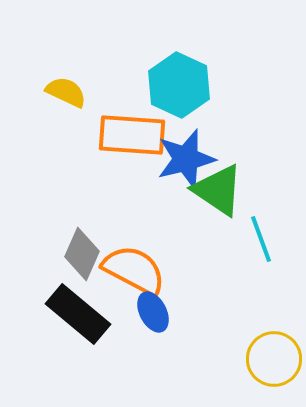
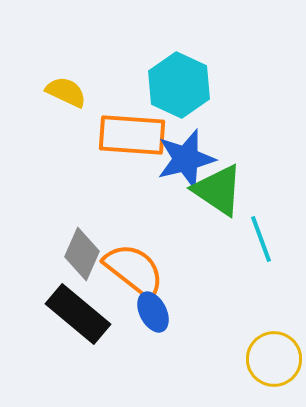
orange semicircle: rotated 10 degrees clockwise
